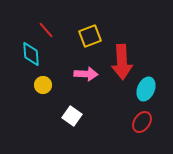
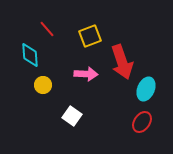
red line: moved 1 px right, 1 px up
cyan diamond: moved 1 px left, 1 px down
red arrow: rotated 16 degrees counterclockwise
